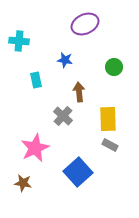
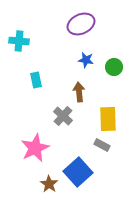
purple ellipse: moved 4 px left
blue star: moved 21 px right
gray rectangle: moved 8 px left
brown star: moved 26 px right, 1 px down; rotated 24 degrees clockwise
